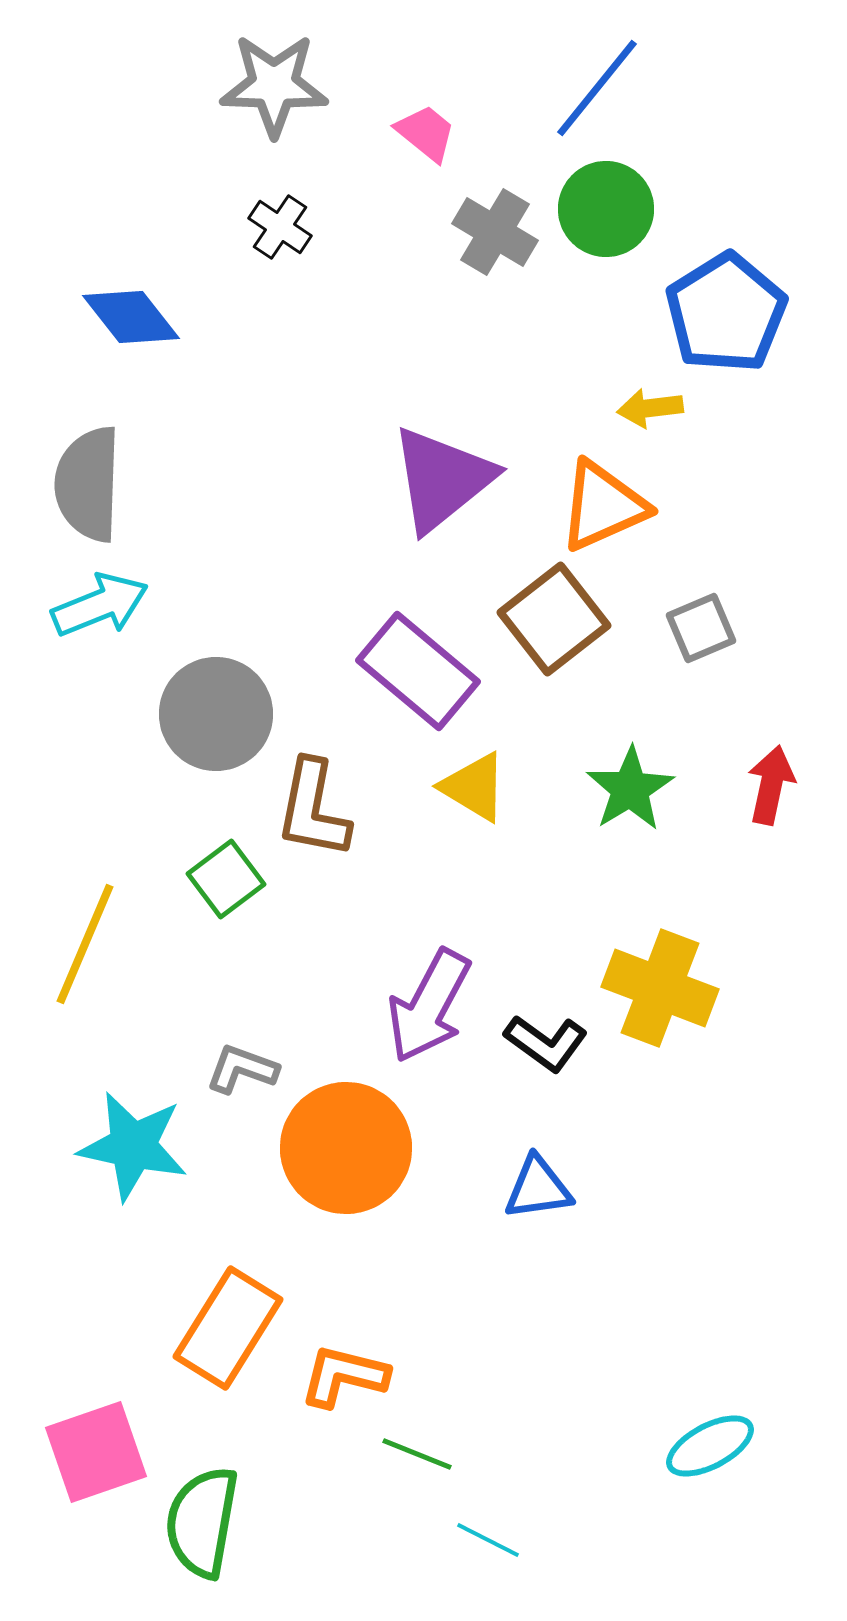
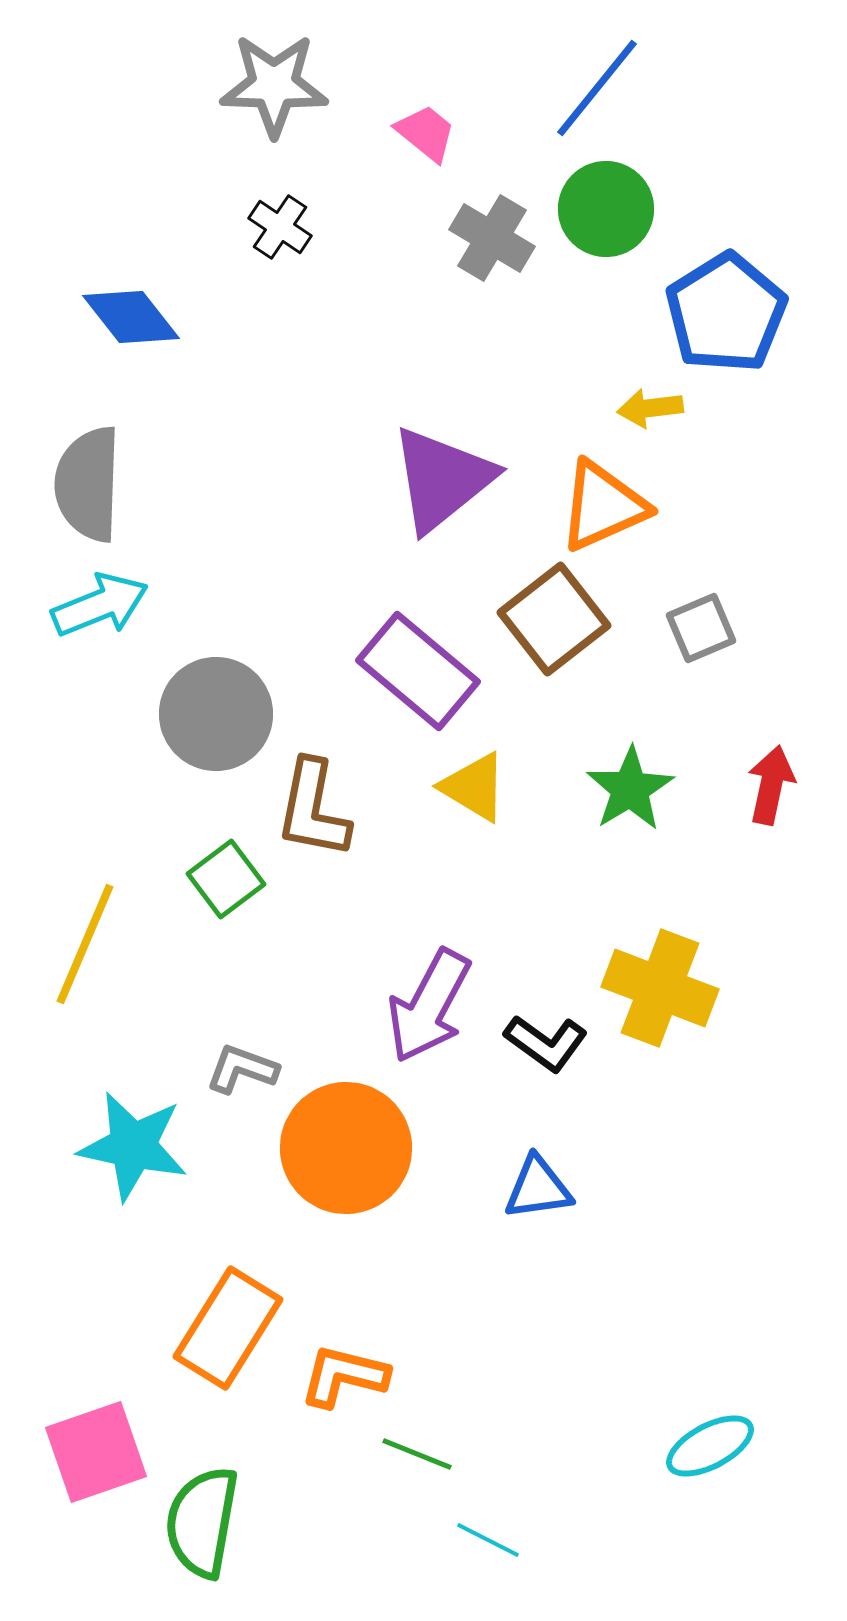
gray cross: moved 3 px left, 6 px down
